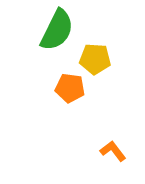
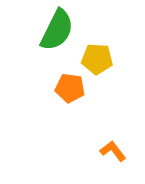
yellow pentagon: moved 2 px right
